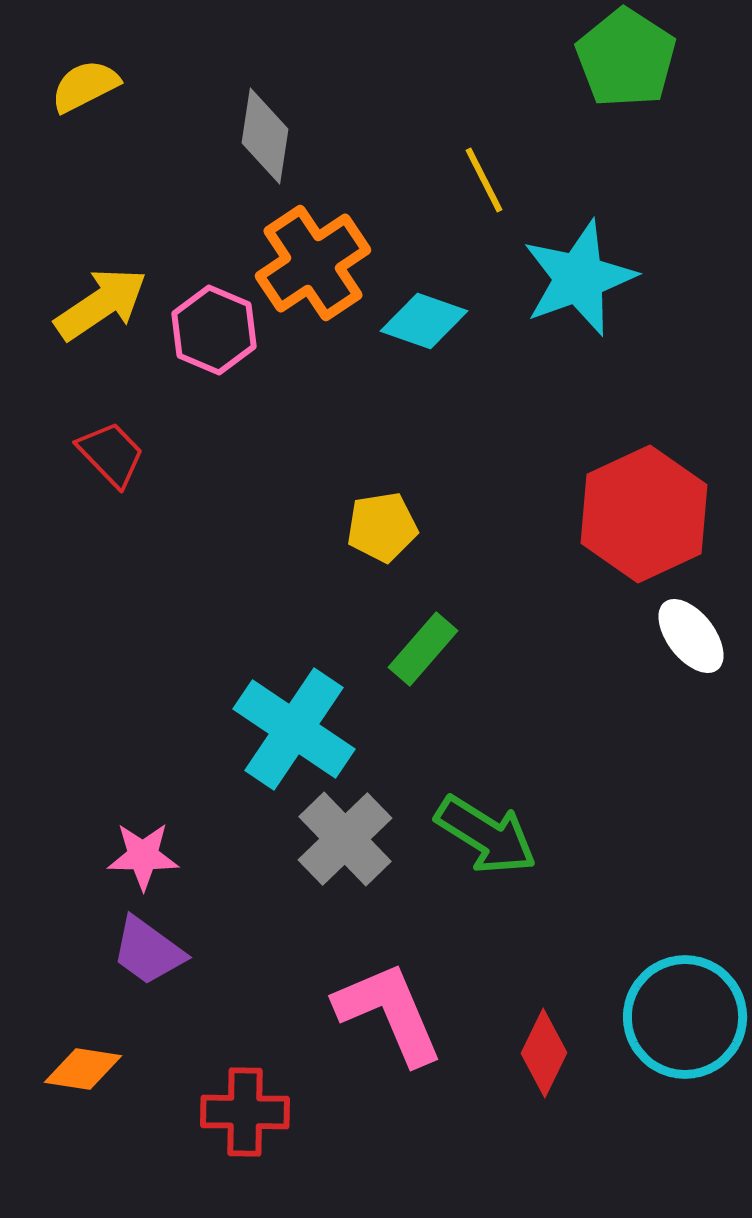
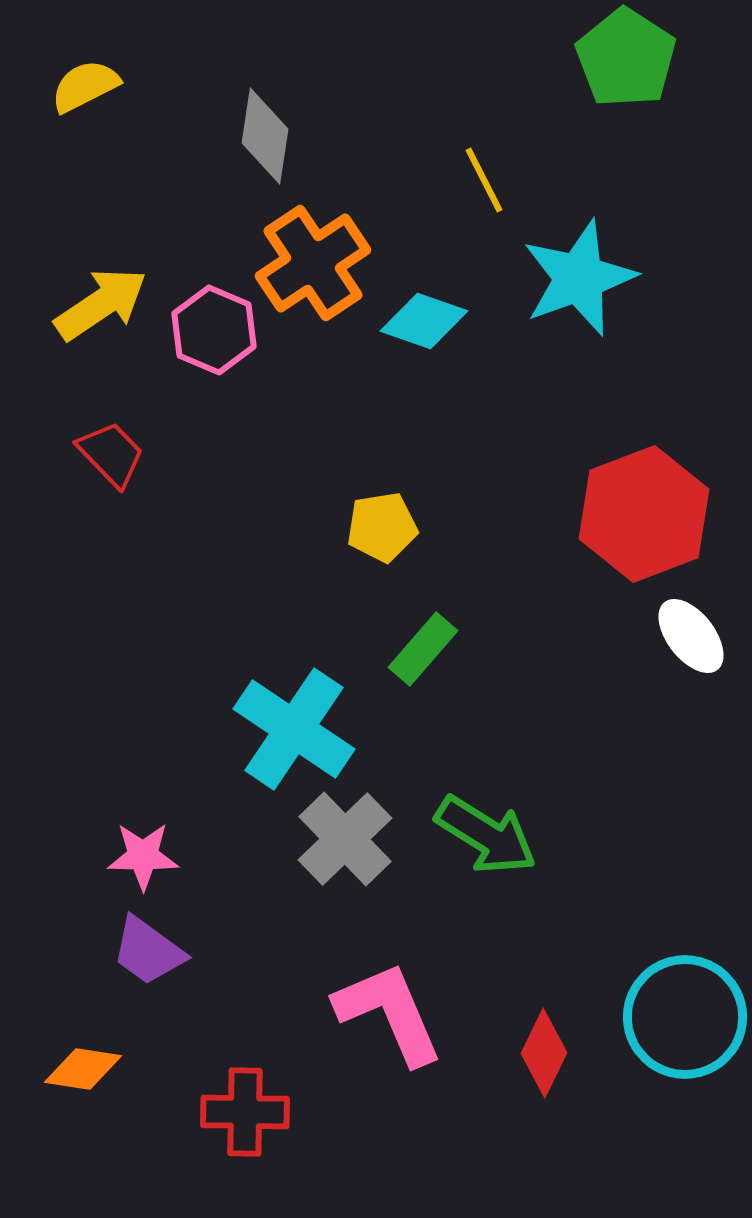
red hexagon: rotated 4 degrees clockwise
